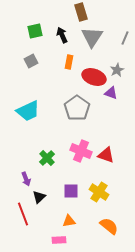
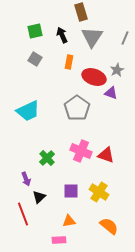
gray square: moved 4 px right, 2 px up; rotated 32 degrees counterclockwise
